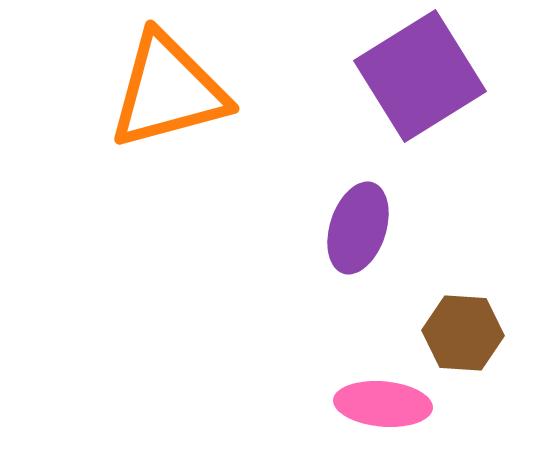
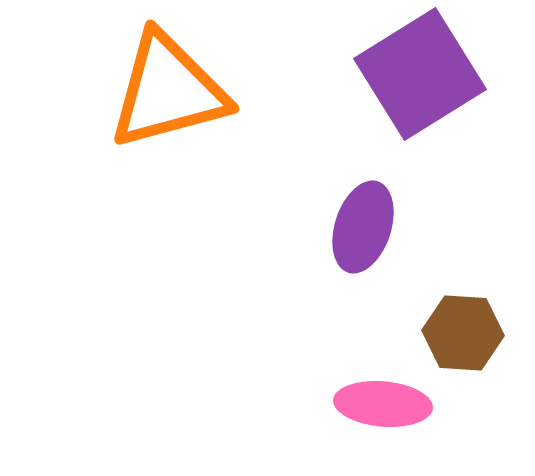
purple square: moved 2 px up
purple ellipse: moved 5 px right, 1 px up
